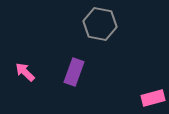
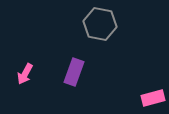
pink arrow: moved 2 px down; rotated 105 degrees counterclockwise
